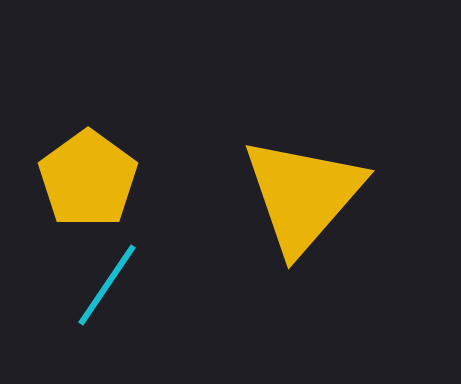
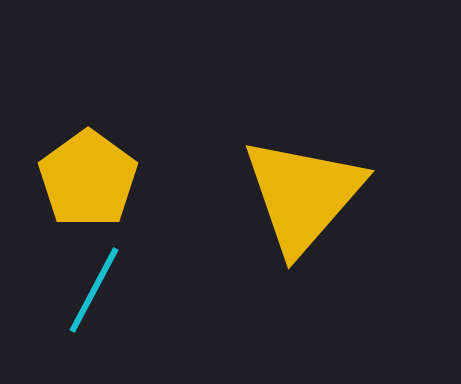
cyan line: moved 13 px left, 5 px down; rotated 6 degrees counterclockwise
